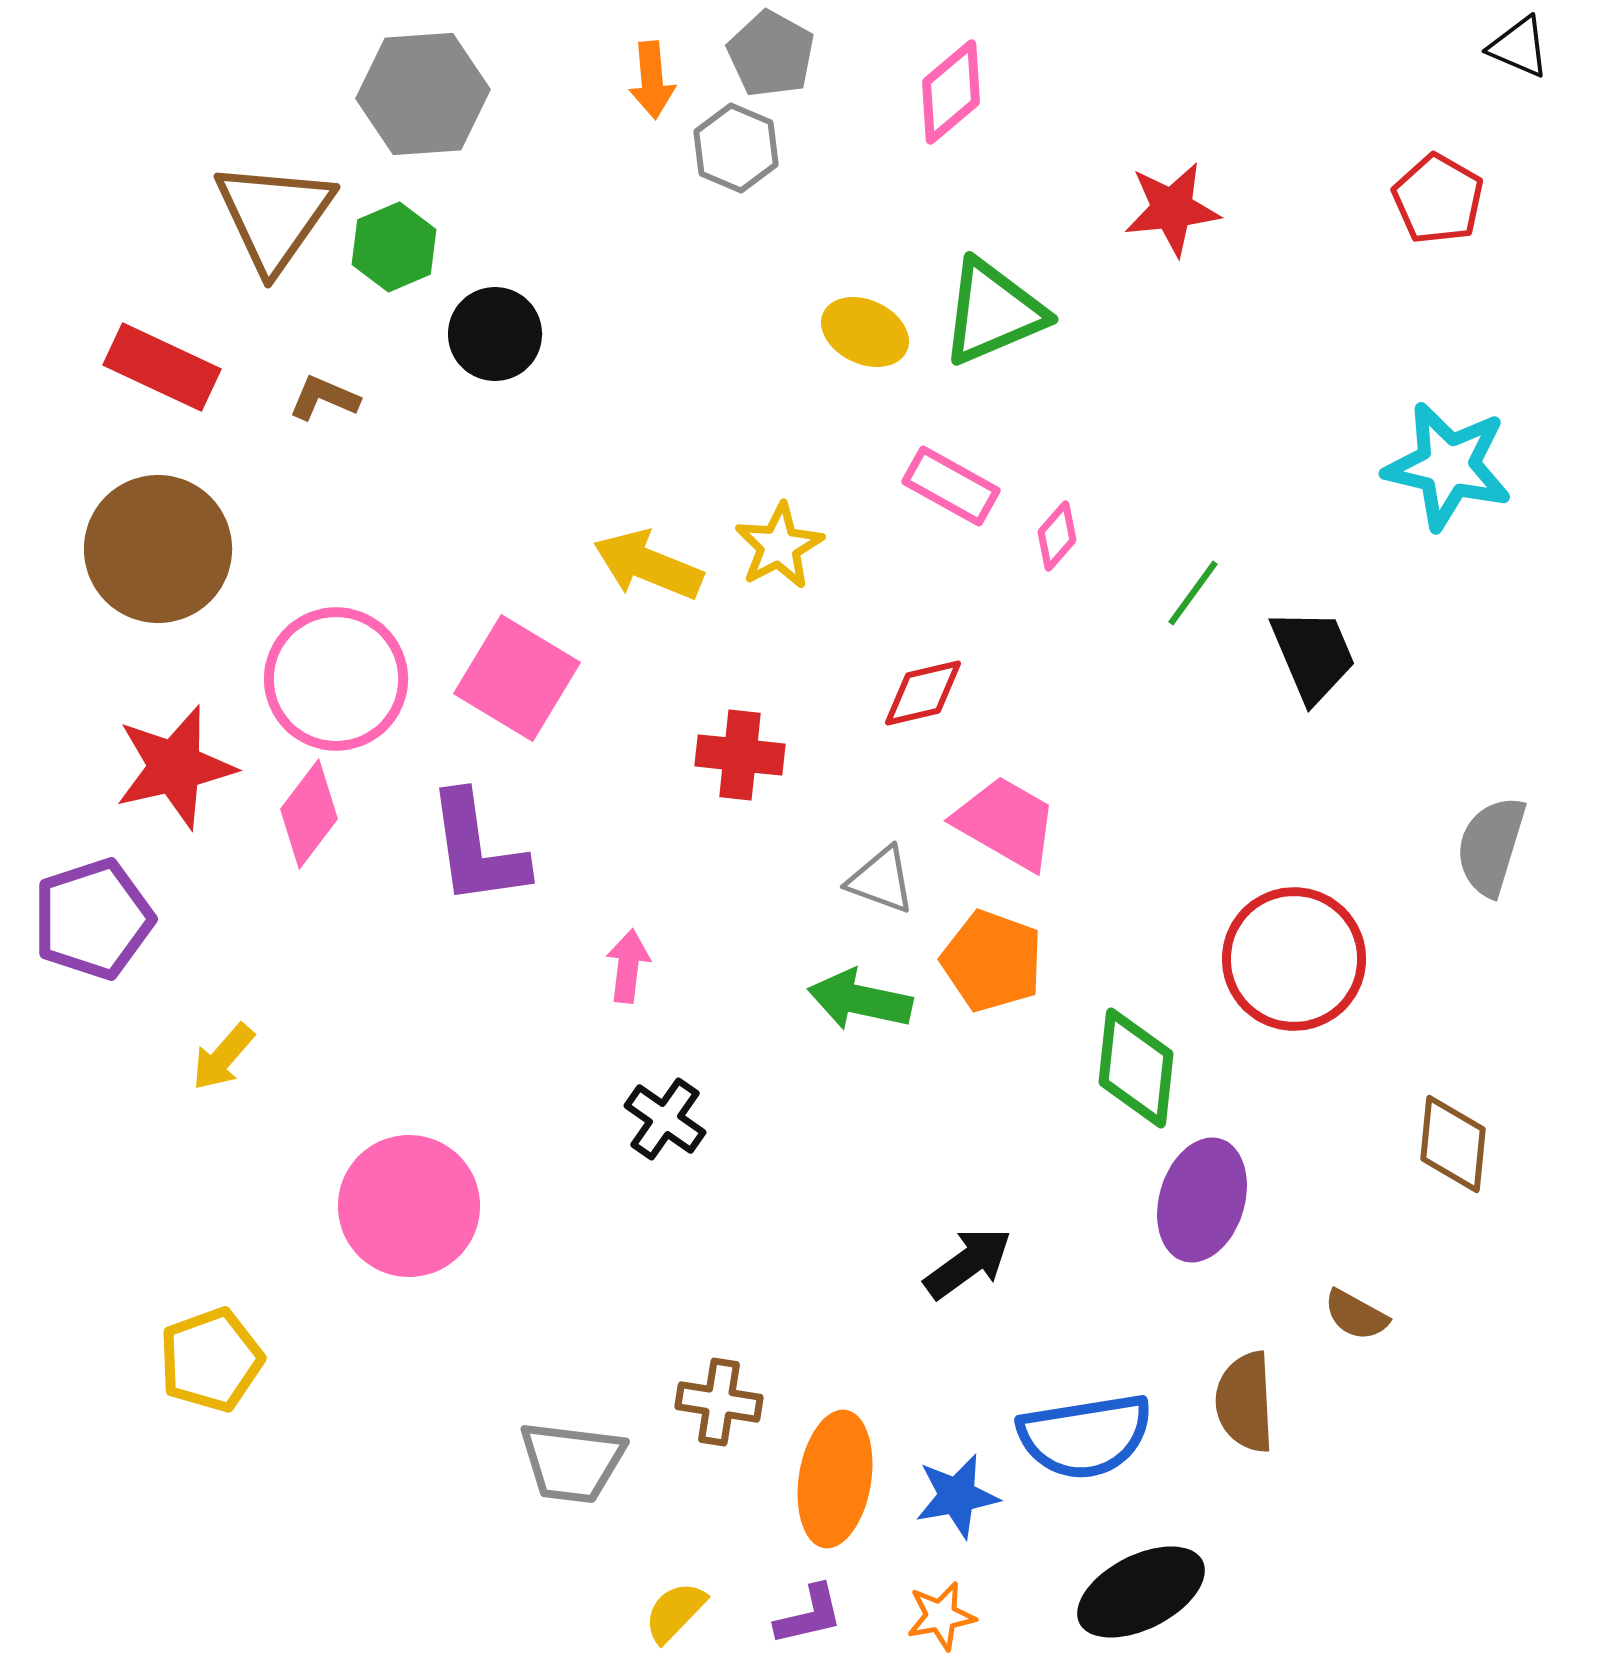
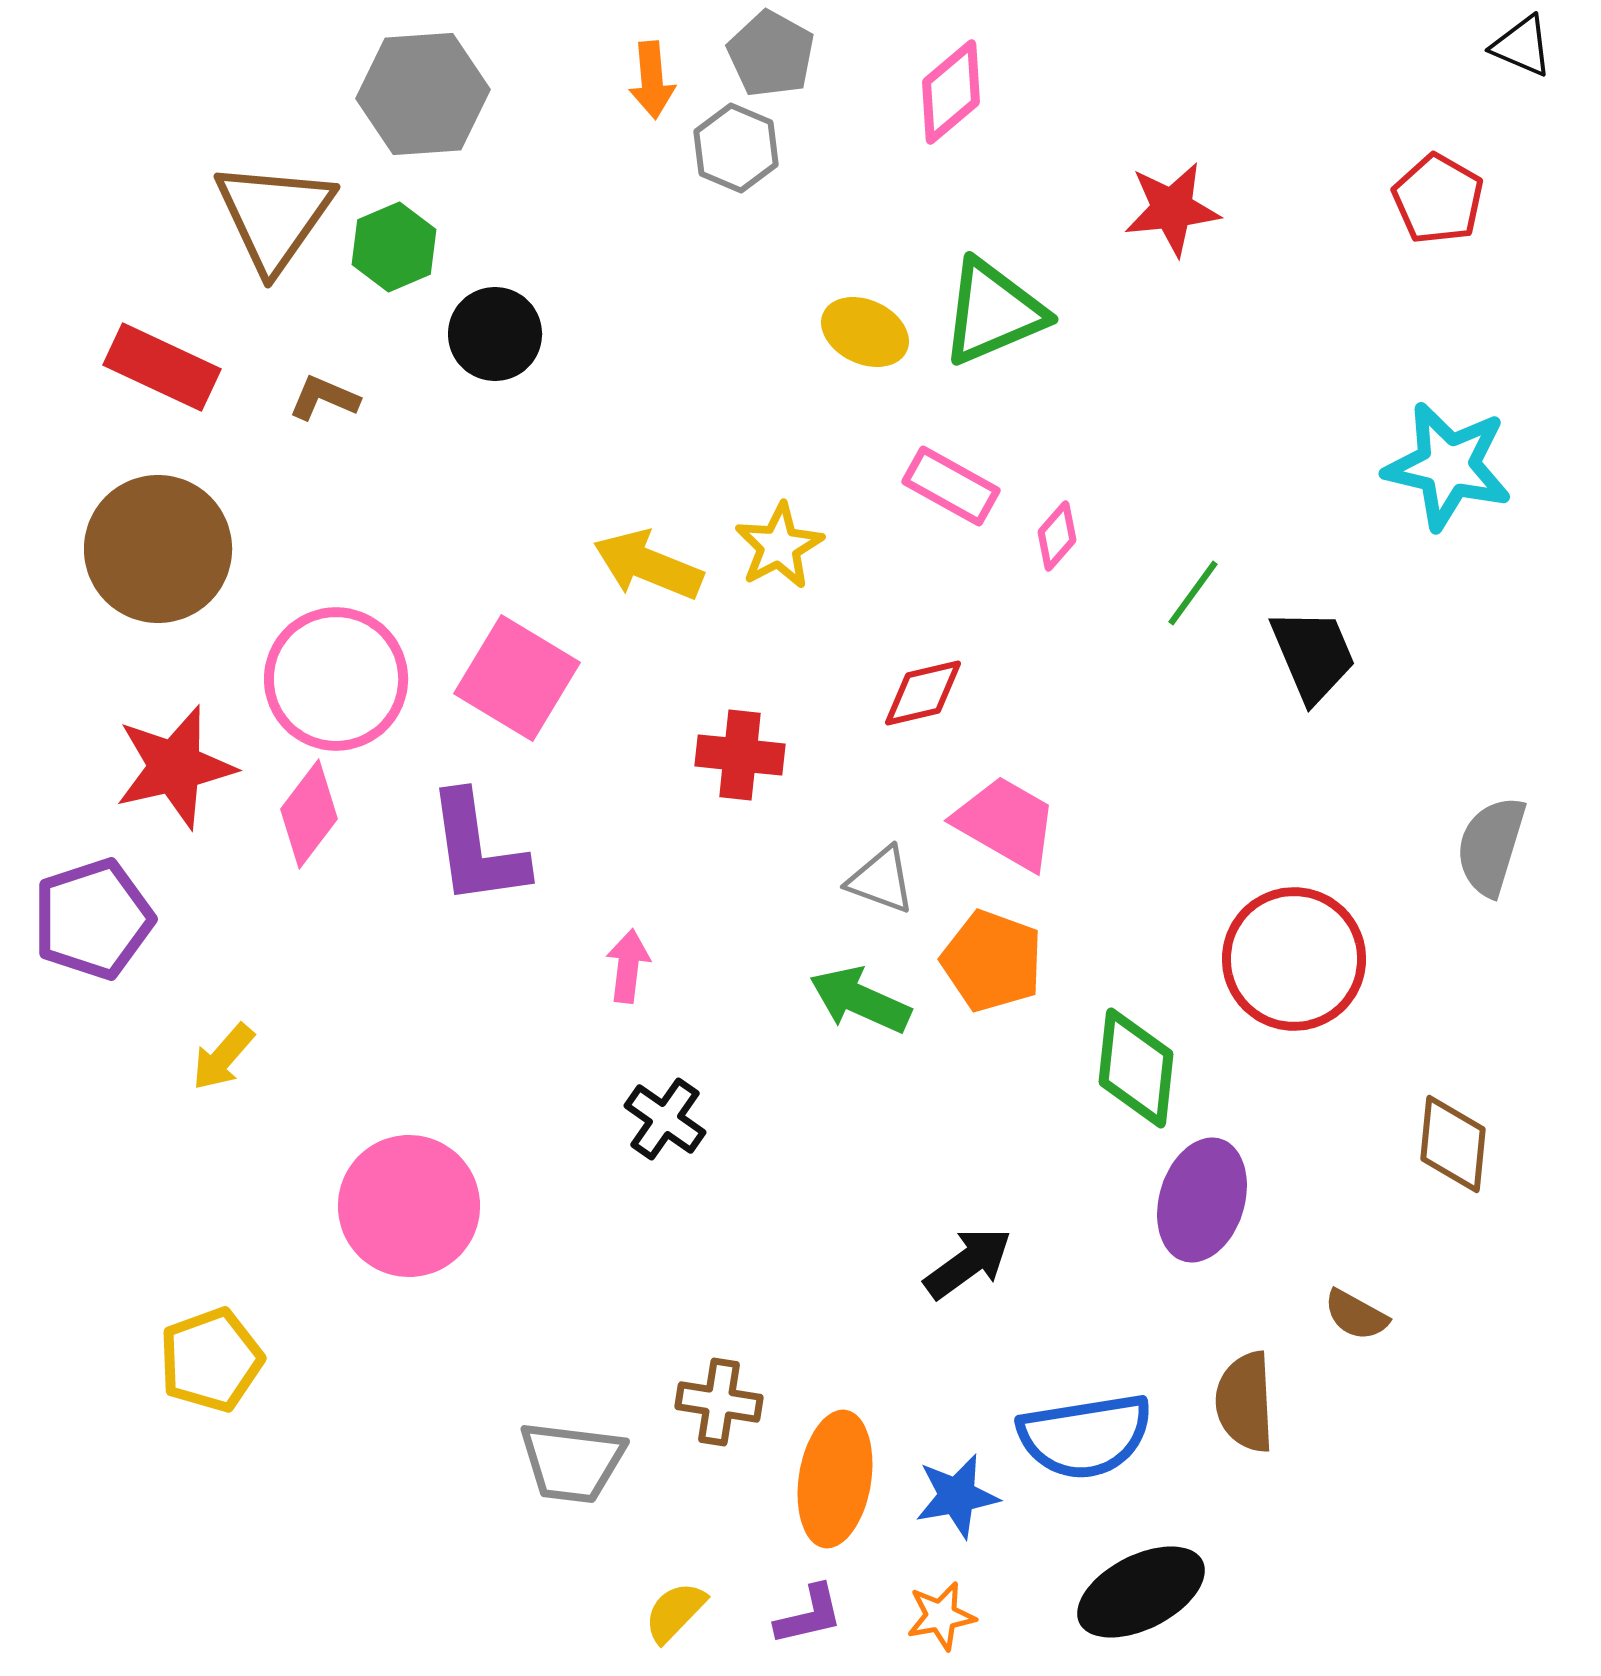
black triangle at (1519, 47): moved 3 px right, 1 px up
green arrow at (860, 1000): rotated 12 degrees clockwise
